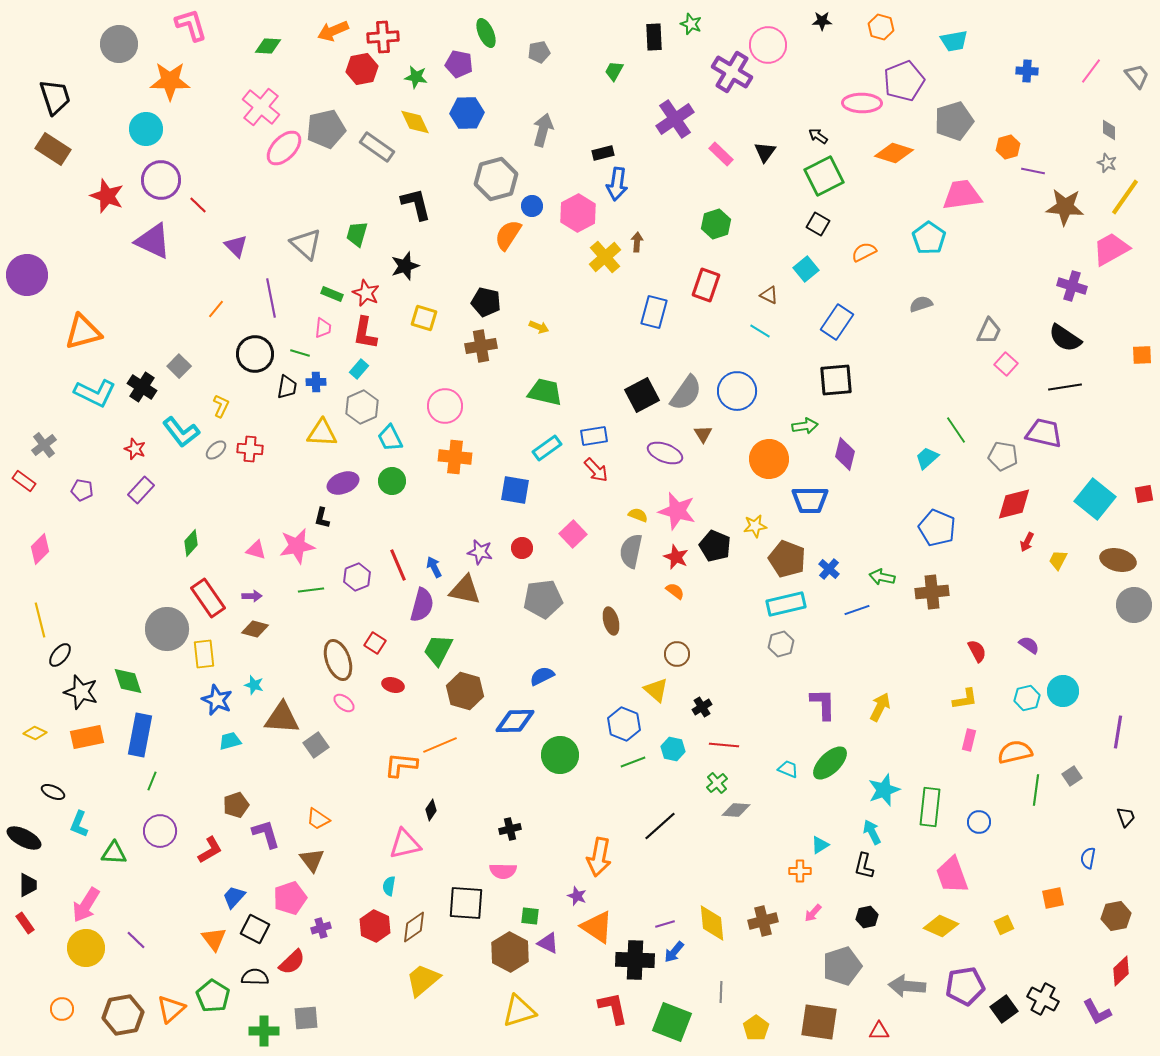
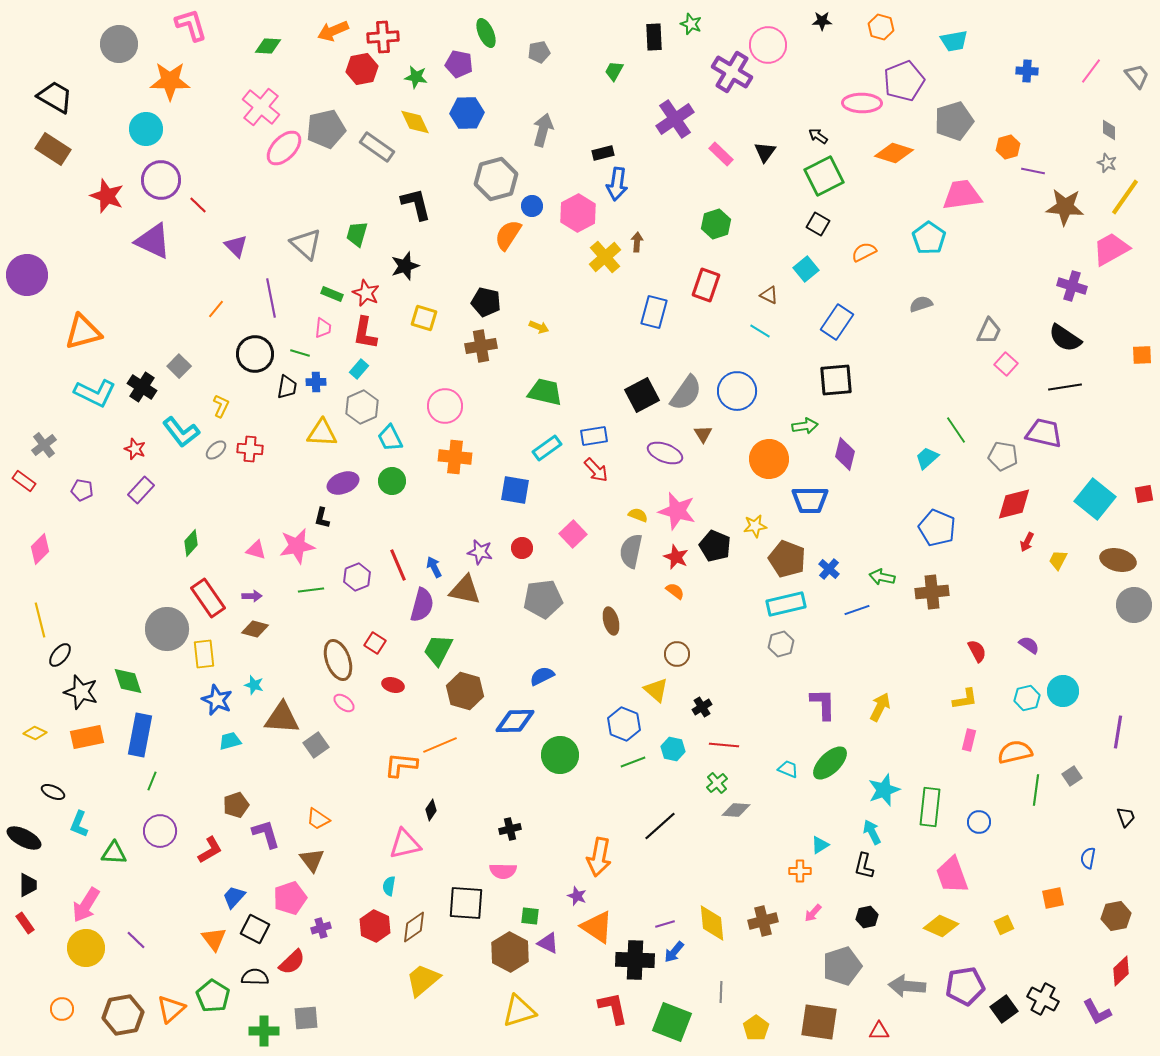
black trapezoid at (55, 97): rotated 42 degrees counterclockwise
